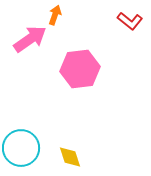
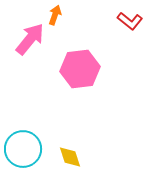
pink arrow: rotated 16 degrees counterclockwise
cyan circle: moved 2 px right, 1 px down
